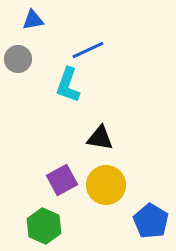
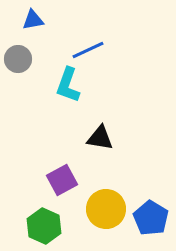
yellow circle: moved 24 px down
blue pentagon: moved 3 px up
